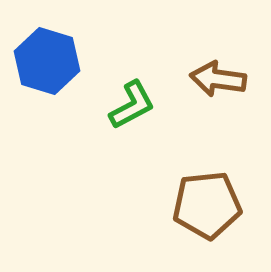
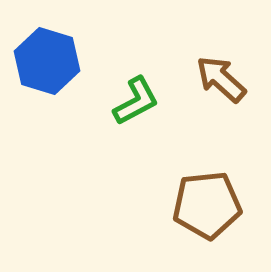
brown arrow: moved 3 px right; rotated 34 degrees clockwise
green L-shape: moved 4 px right, 4 px up
